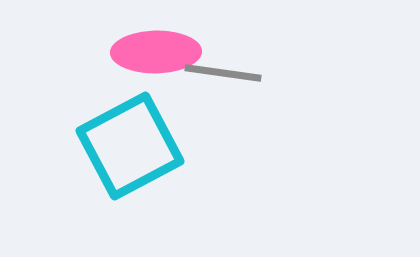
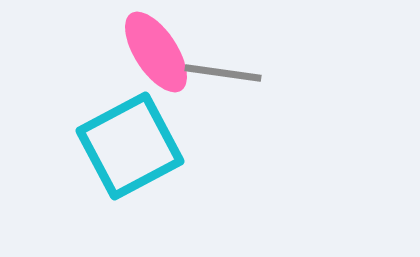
pink ellipse: rotated 58 degrees clockwise
